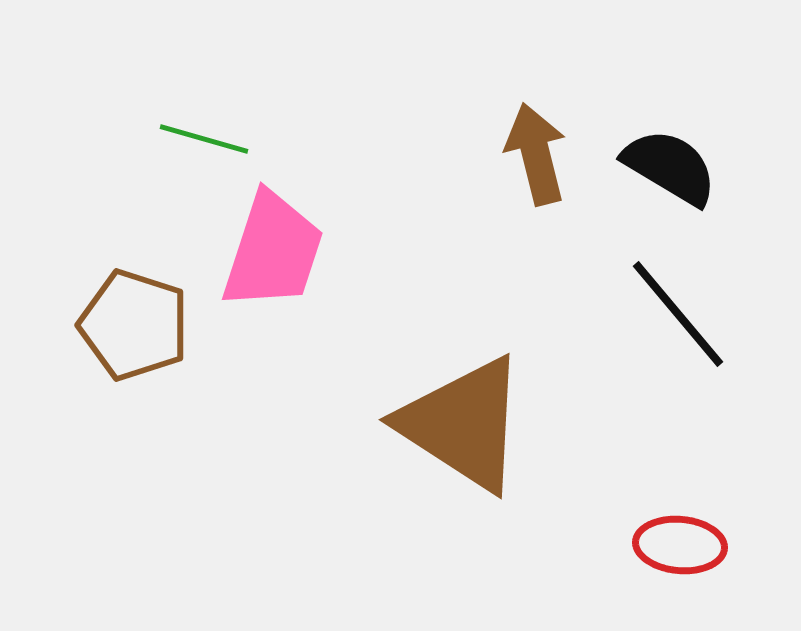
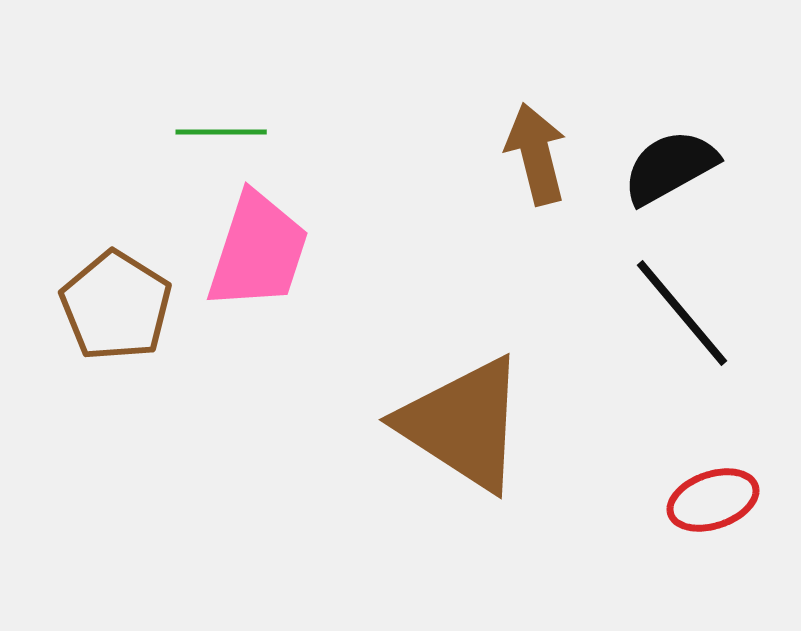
green line: moved 17 px right, 7 px up; rotated 16 degrees counterclockwise
black semicircle: rotated 60 degrees counterclockwise
pink trapezoid: moved 15 px left
black line: moved 4 px right, 1 px up
brown pentagon: moved 18 px left, 19 px up; rotated 14 degrees clockwise
red ellipse: moved 33 px right, 45 px up; rotated 24 degrees counterclockwise
